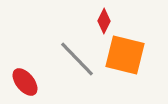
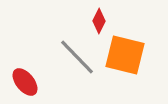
red diamond: moved 5 px left
gray line: moved 2 px up
